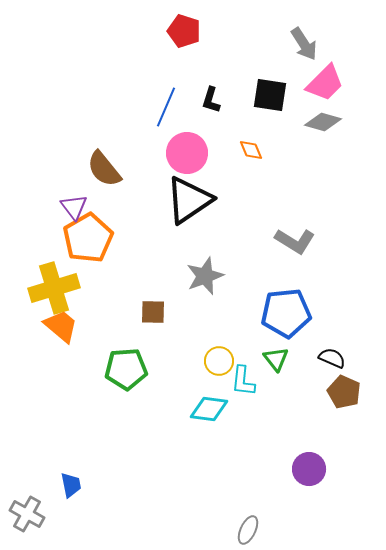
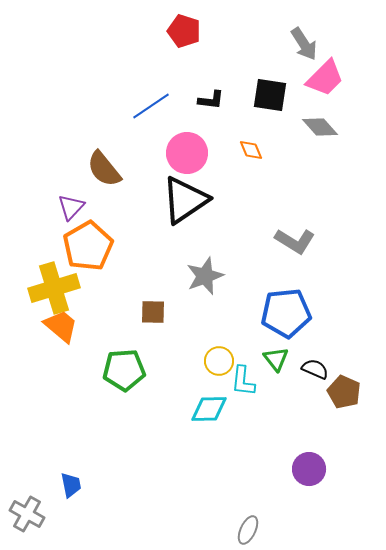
pink trapezoid: moved 5 px up
black L-shape: rotated 100 degrees counterclockwise
blue line: moved 15 px left, 1 px up; rotated 33 degrees clockwise
gray diamond: moved 3 px left, 5 px down; rotated 33 degrees clockwise
black triangle: moved 4 px left
purple triangle: moved 3 px left; rotated 20 degrees clockwise
orange pentagon: moved 8 px down
black semicircle: moved 17 px left, 11 px down
green pentagon: moved 2 px left, 1 px down
cyan diamond: rotated 9 degrees counterclockwise
